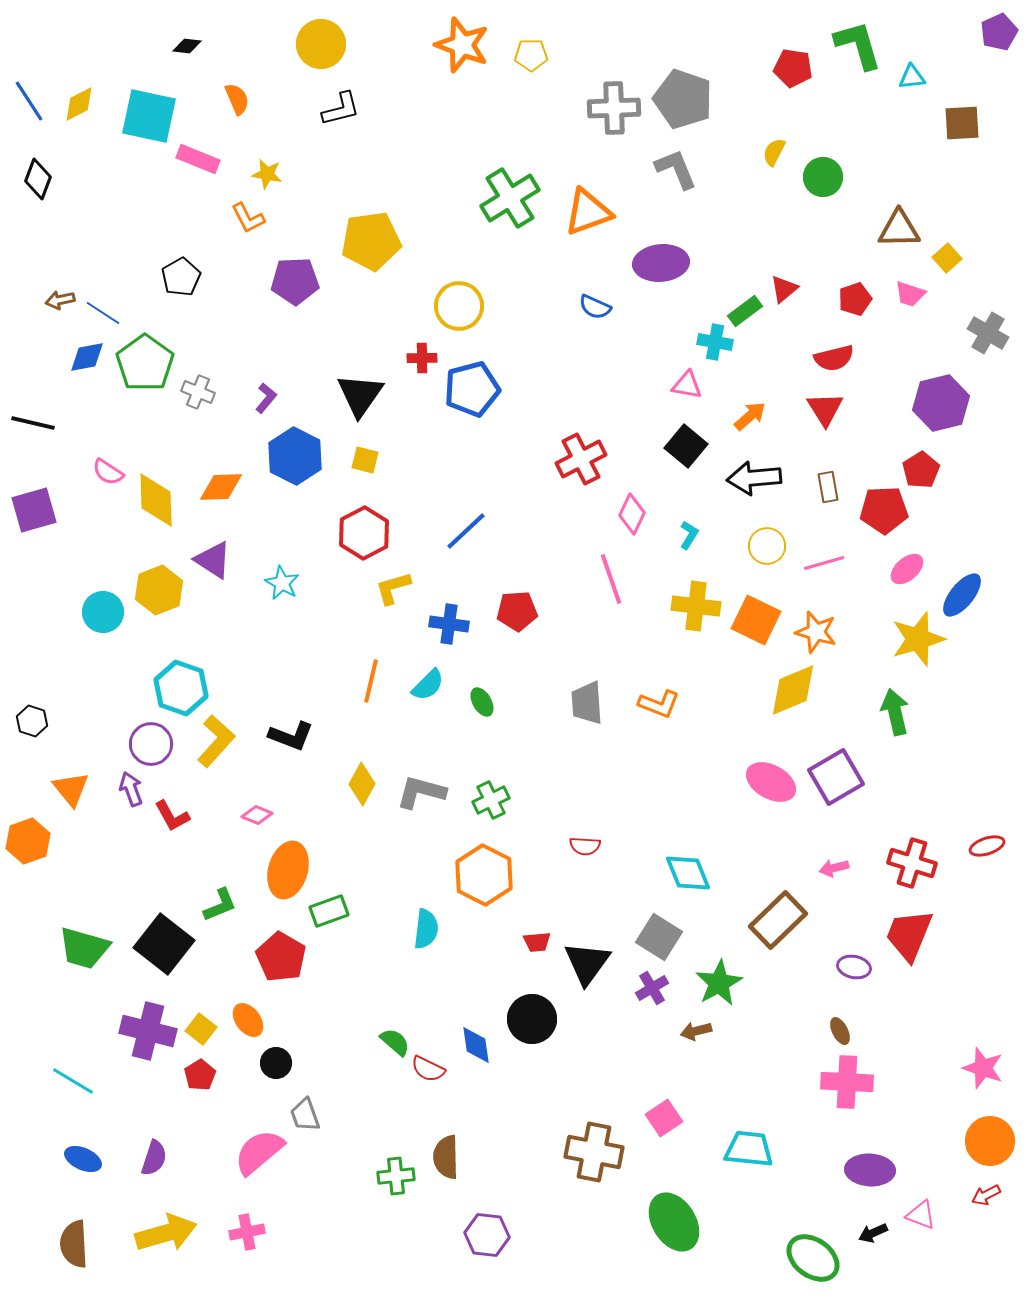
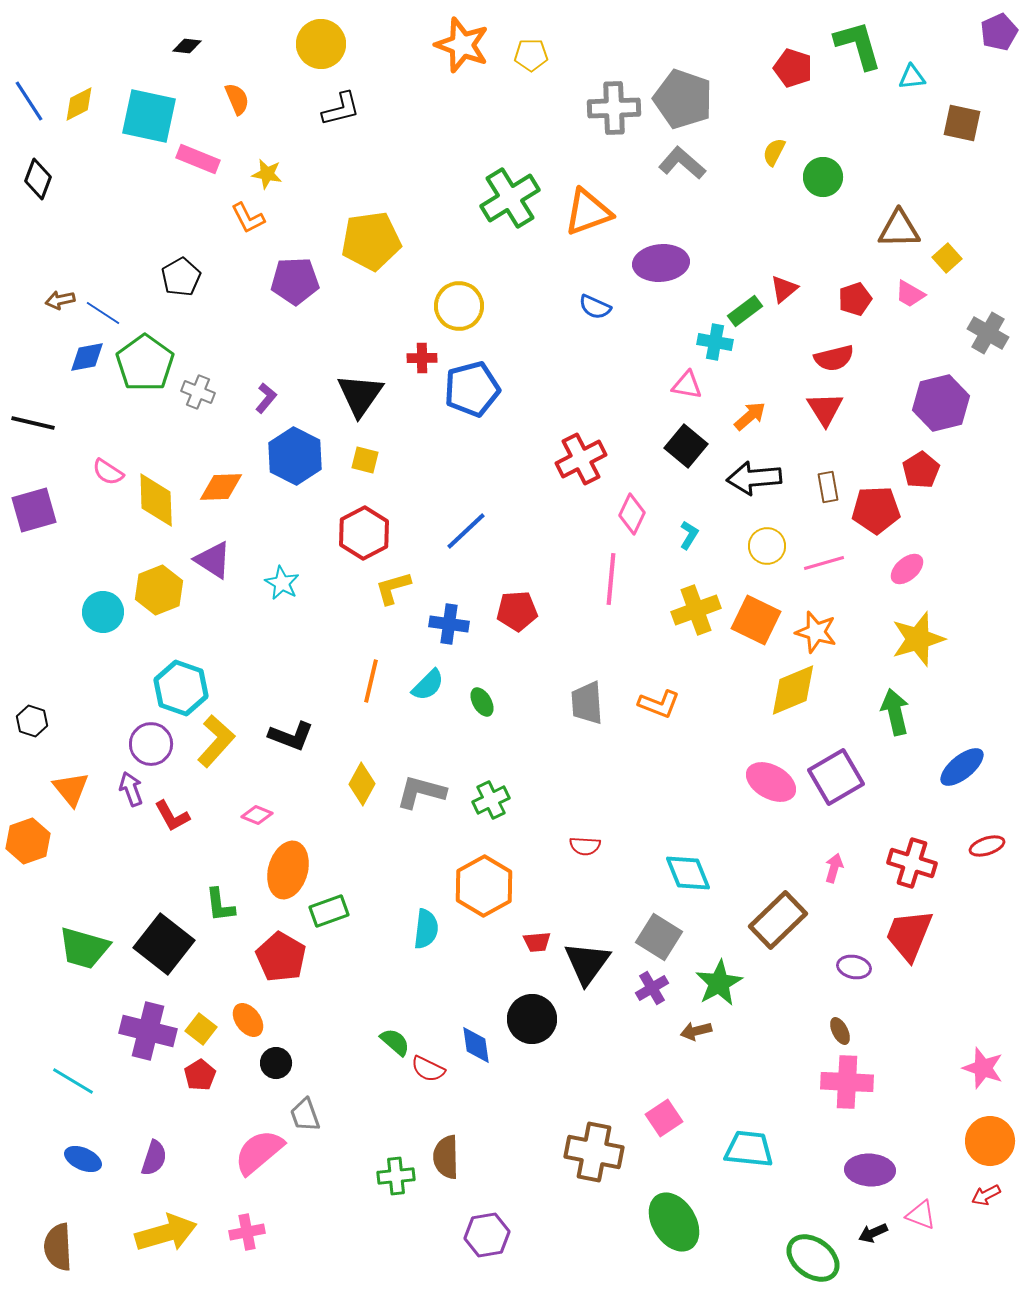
red pentagon at (793, 68): rotated 9 degrees clockwise
brown square at (962, 123): rotated 15 degrees clockwise
gray L-shape at (676, 169): moved 6 px right, 6 px up; rotated 27 degrees counterclockwise
pink trapezoid at (910, 294): rotated 12 degrees clockwise
red pentagon at (884, 510): moved 8 px left
pink line at (611, 579): rotated 24 degrees clockwise
blue ellipse at (962, 595): moved 172 px down; rotated 12 degrees clockwise
yellow cross at (696, 606): moved 4 px down; rotated 27 degrees counterclockwise
pink arrow at (834, 868): rotated 120 degrees clockwise
orange hexagon at (484, 875): moved 11 px down; rotated 4 degrees clockwise
green L-shape at (220, 905): rotated 105 degrees clockwise
purple hexagon at (487, 1235): rotated 15 degrees counterclockwise
brown semicircle at (74, 1244): moved 16 px left, 3 px down
